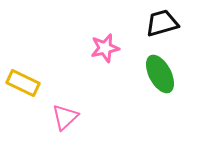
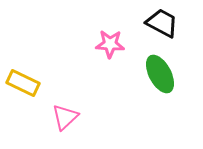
black trapezoid: rotated 44 degrees clockwise
pink star: moved 5 px right, 4 px up; rotated 16 degrees clockwise
